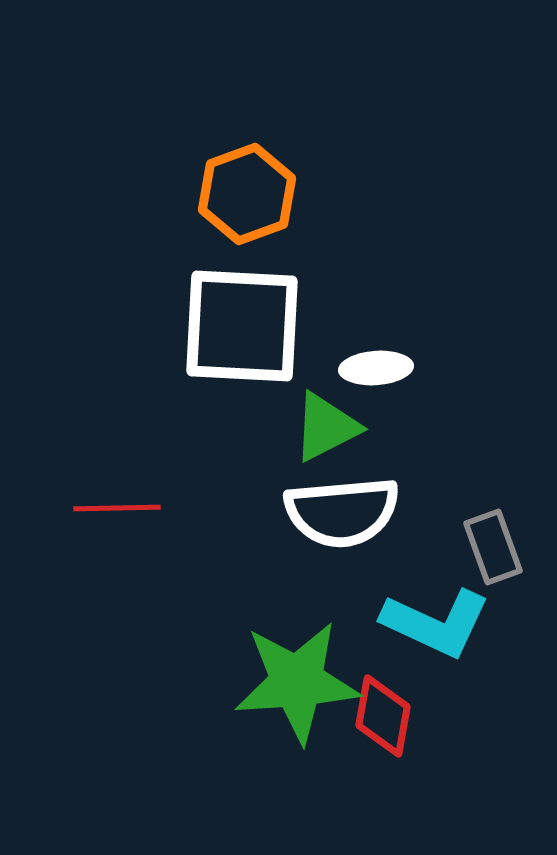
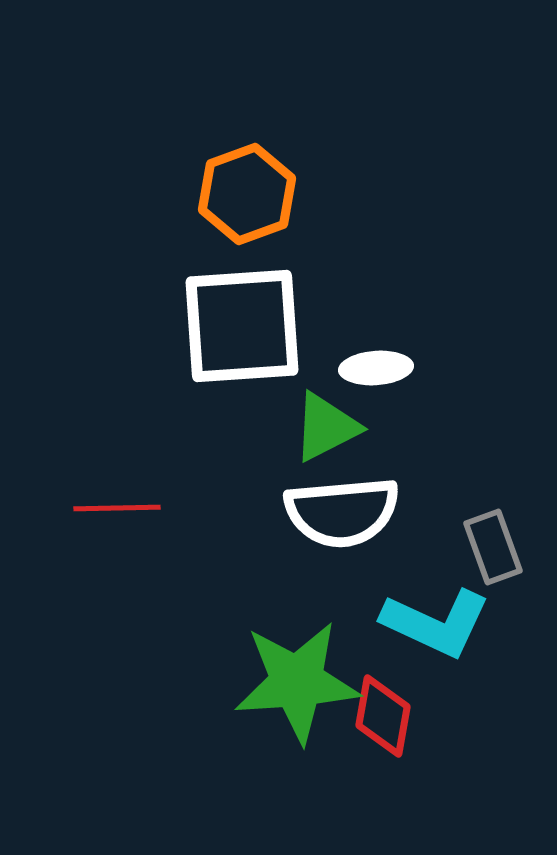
white square: rotated 7 degrees counterclockwise
